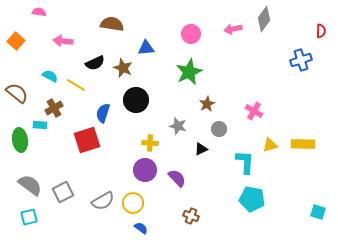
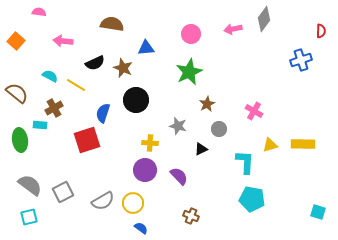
purple semicircle at (177, 178): moved 2 px right, 2 px up
